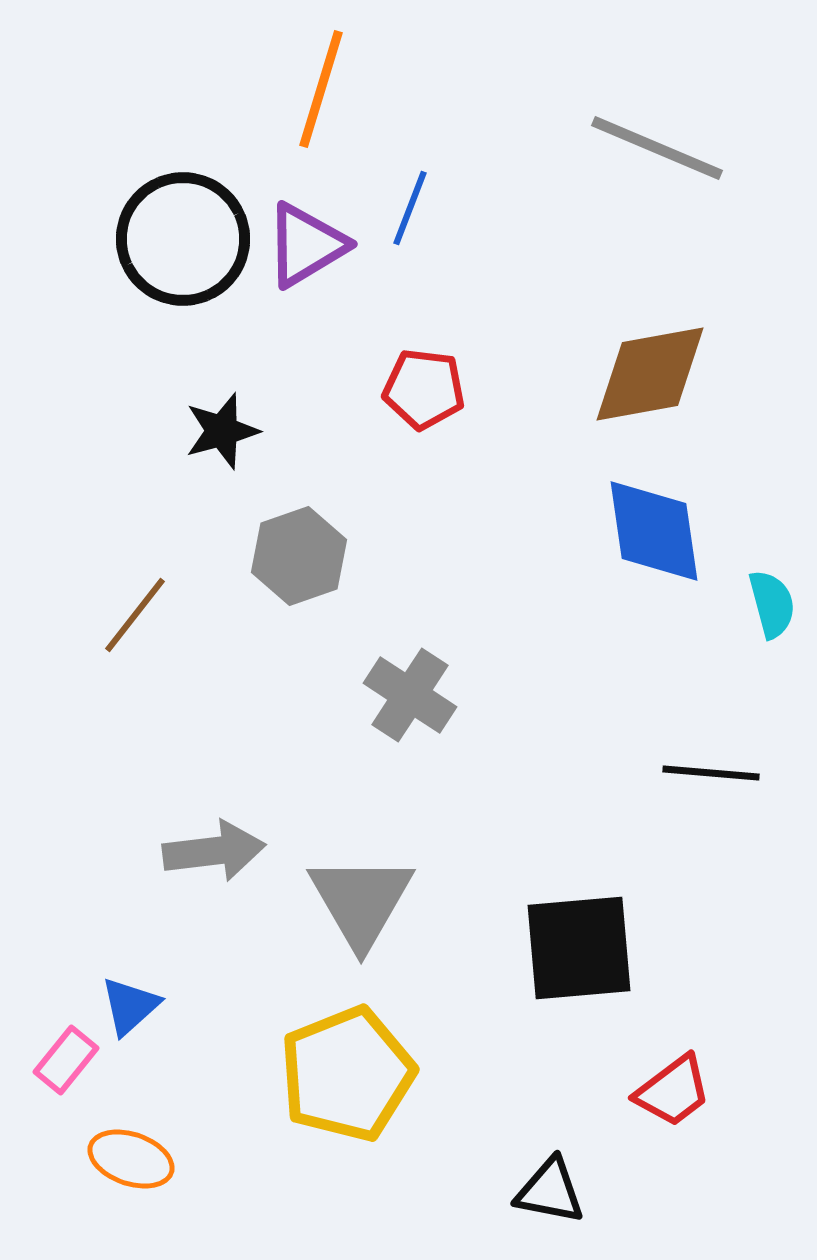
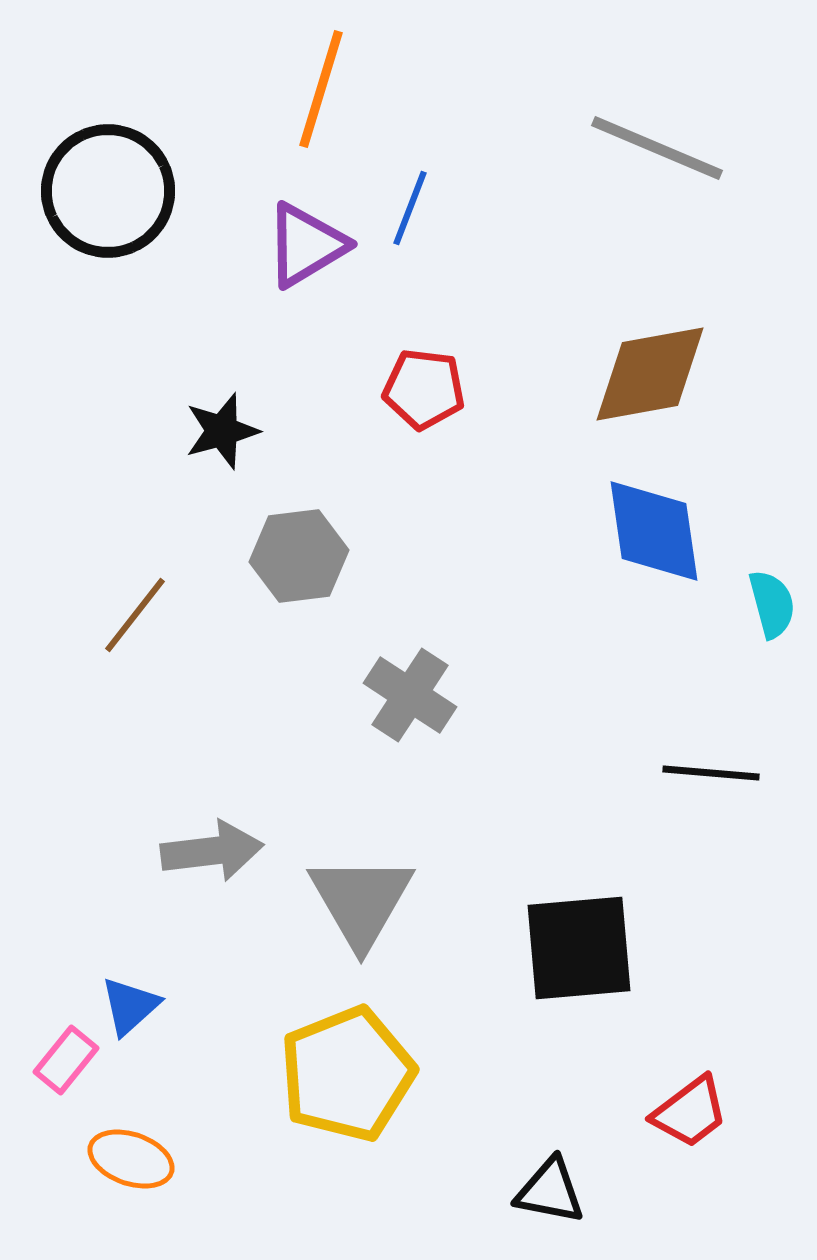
black circle: moved 75 px left, 48 px up
gray hexagon: rotated 12 degrees clockwise
gray arrow: moved 2 px left
red trapezoid: moved 17 px right, 21 px down
